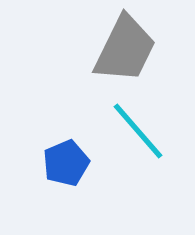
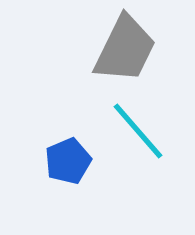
blue pentagon: moved 2 px right, 2 px up
